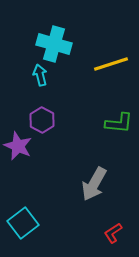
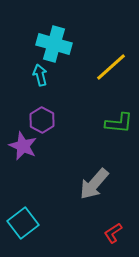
yellow line: moved 3 px down; rotated 24 degrees counterclockwise
purple star: moved 5 px right
gray arrow: rotated 12 degrees clockwise
